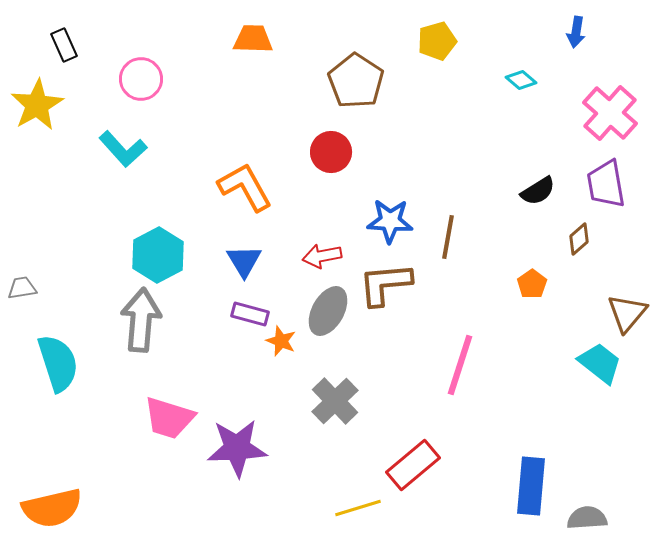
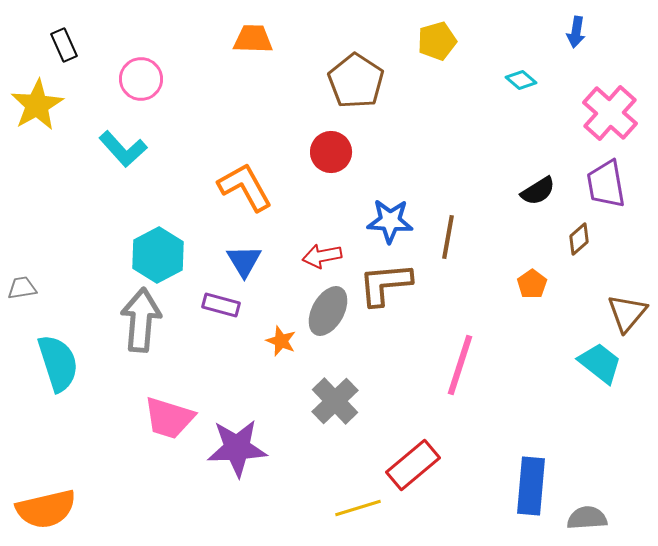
purple rectangle: moved 29 px left, 9 px up
orange semicircle: moved 6 px left, 1 px down
